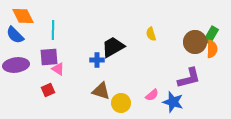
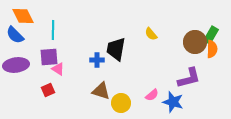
yellow semicircle: rotated 24 degrees counterclockwise
black trapezoid: moved 3 px right, 2 px down; rotated 50 degrees counterclockwise
